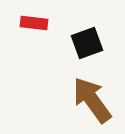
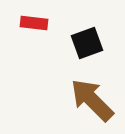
brown arrow: rotated 9 degrees counterclockwise
